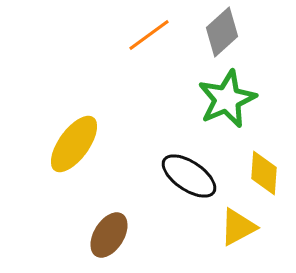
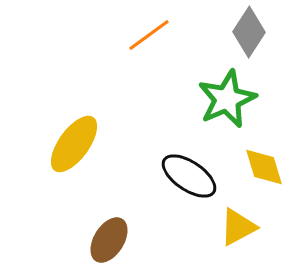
gray diamond: moved 27 px right; rotated 15 degrees counterclockwise
yellow diamond: moved 6 px up; rotated 21 degrees counterclockwise
brown ellipse: moved 5 px down
